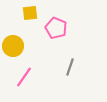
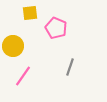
pink line: moved 1 px left, 1 px up
